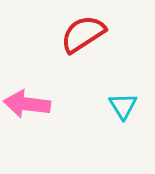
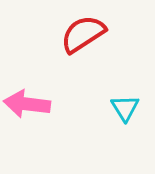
cyan triangle: moved 2 px right, 2 px down
